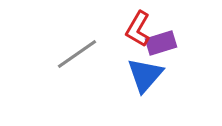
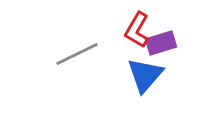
red L-shape: moved 1 px left, 1 px down
gray line: rotated 9 degrees clockwise
